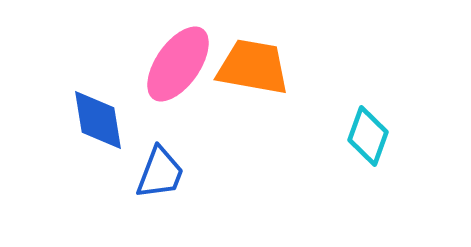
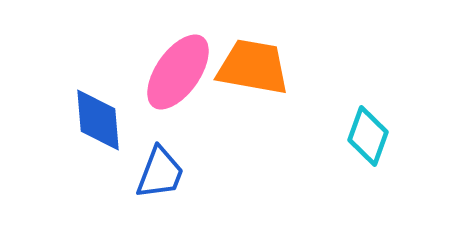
pink ellipse: moved 8 px down
blue diamond: rotated 4 degrees clockwise
